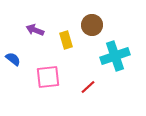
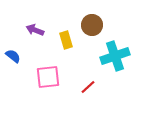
blue semicircle: moved 3 px up
